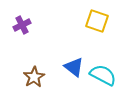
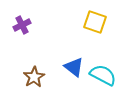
yellow square: moved 2 px left, 1 px down
